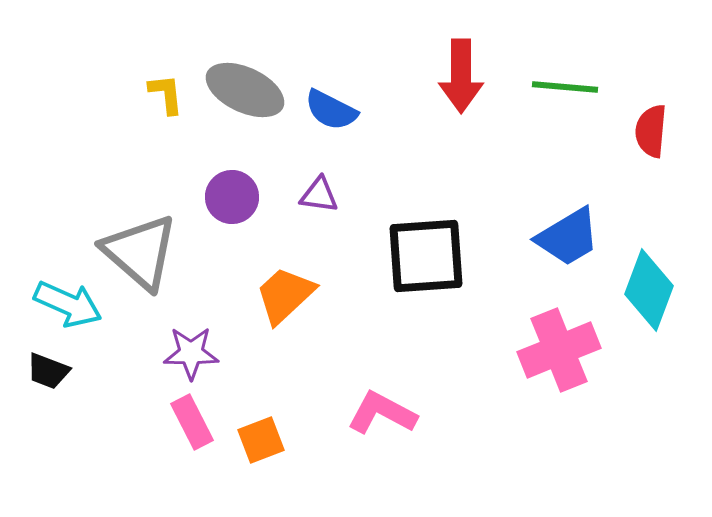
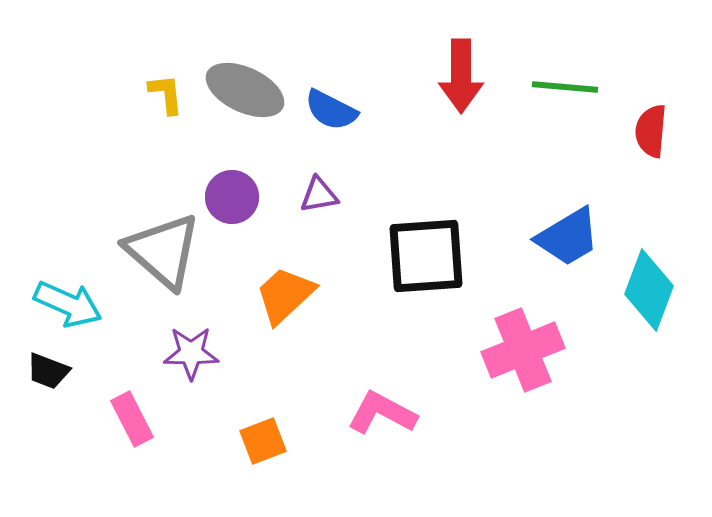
purple triangle: rotated 18 degrees counterclockwise
gray triangle: moved 23 px right, 1 px up
pink cross: moved 36 px left
pink rectangle: moved 60 px left, 3 px up
orange square: moved 2 px right, 1 px down
